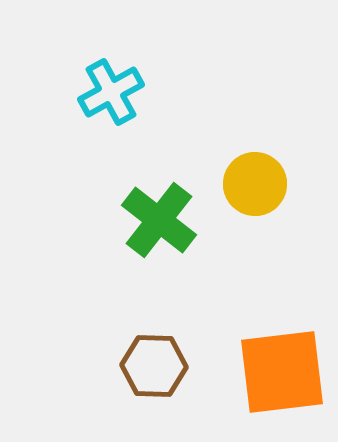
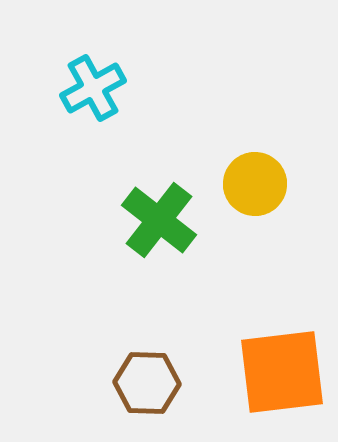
cyan cross: moved 18 px left, 4 px up
brown hexagon: moved 7 px left, 17 px down
